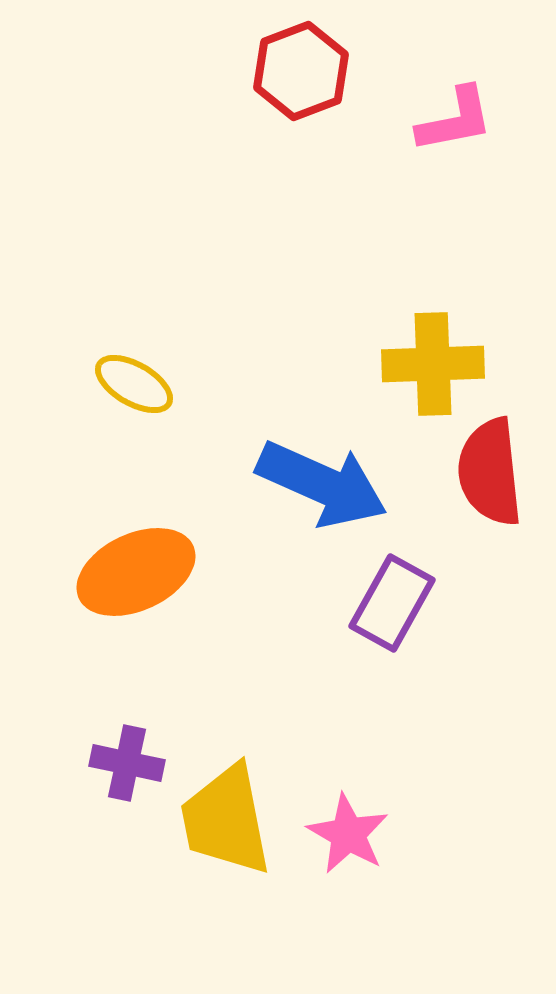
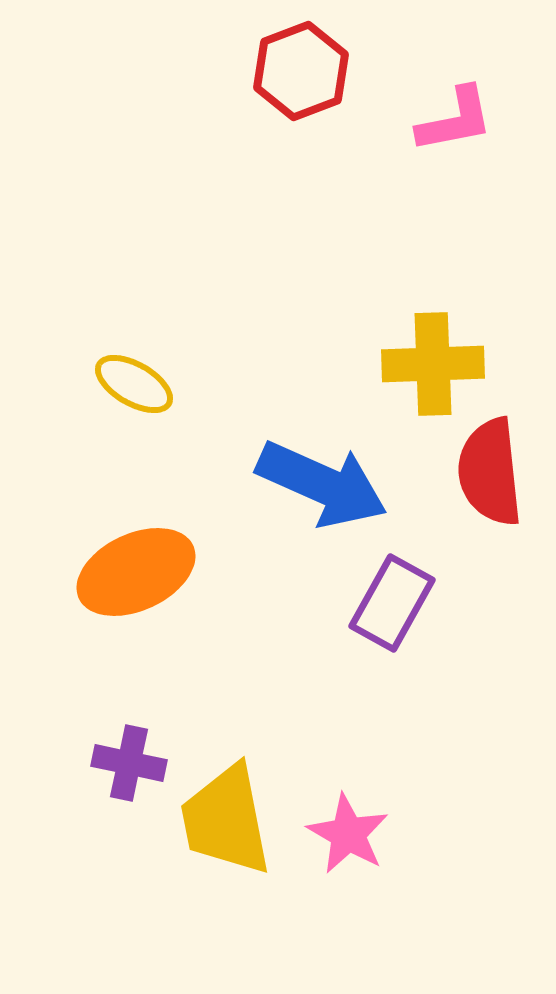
purple cross: moved 2 px right
